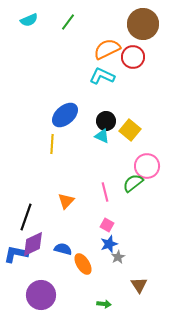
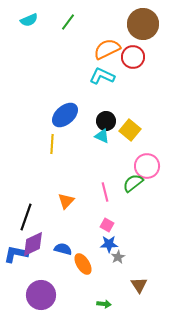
blue star: rotated 18 degrees clockwise
